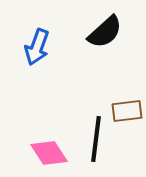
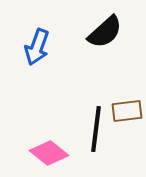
black line: moved 10 px up
pink diamond: rotated 18 degrees counterclockwise
